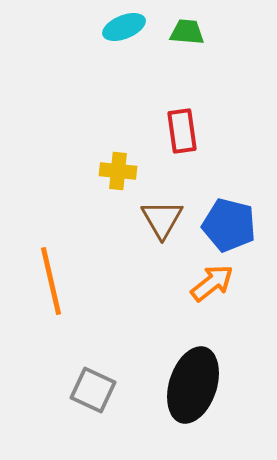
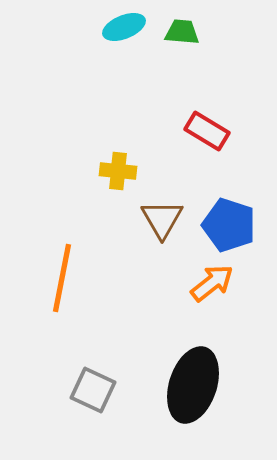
green trapezoid: moved 5 px left
red rectangle: moved 25 px right; rotated 51 degrees counterclockwise
blue pentagon: rotated 4 degrees clockwise
orange line: moved 11 px right, 3 px up; rotated 24 degrees clockwise
